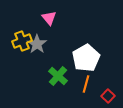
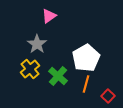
pink triangle: moved 2 px up; rotated 35 degrees clockwise
yellow cross: moved 8 px right, 28 px down; rotated 18 degrees counterclockwise
